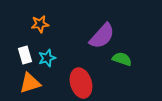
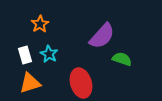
orange star: rotated 24 degrees counterclockwise
cyan star: moved 2 px right, 4 px up; rotated 24 degrees counterclockwise
